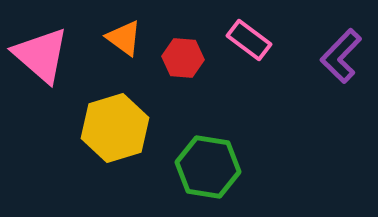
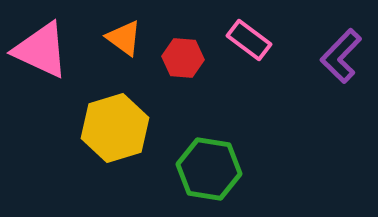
pink triangle: moved 5 px up; rotated 16 degrees counterclockwise
green hexagon: moved 1 px right, 2 px down
